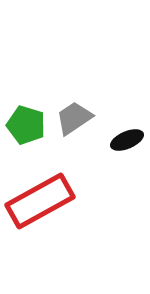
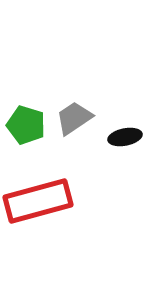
black ellipse: moved 2 px left, 3 px up; rotated 12 degrees clockwise
red rectangle: moved 2 px left; rotated 14 degrees clockwise
